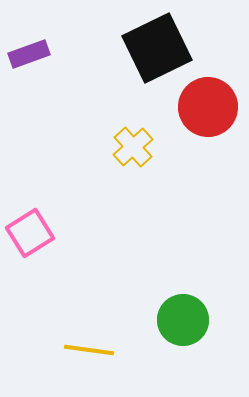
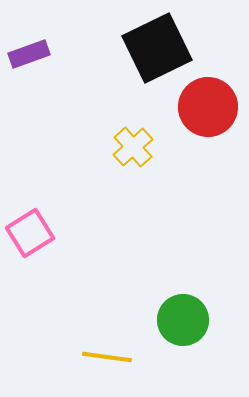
yellow line: moved 18 px right, 7 px down
